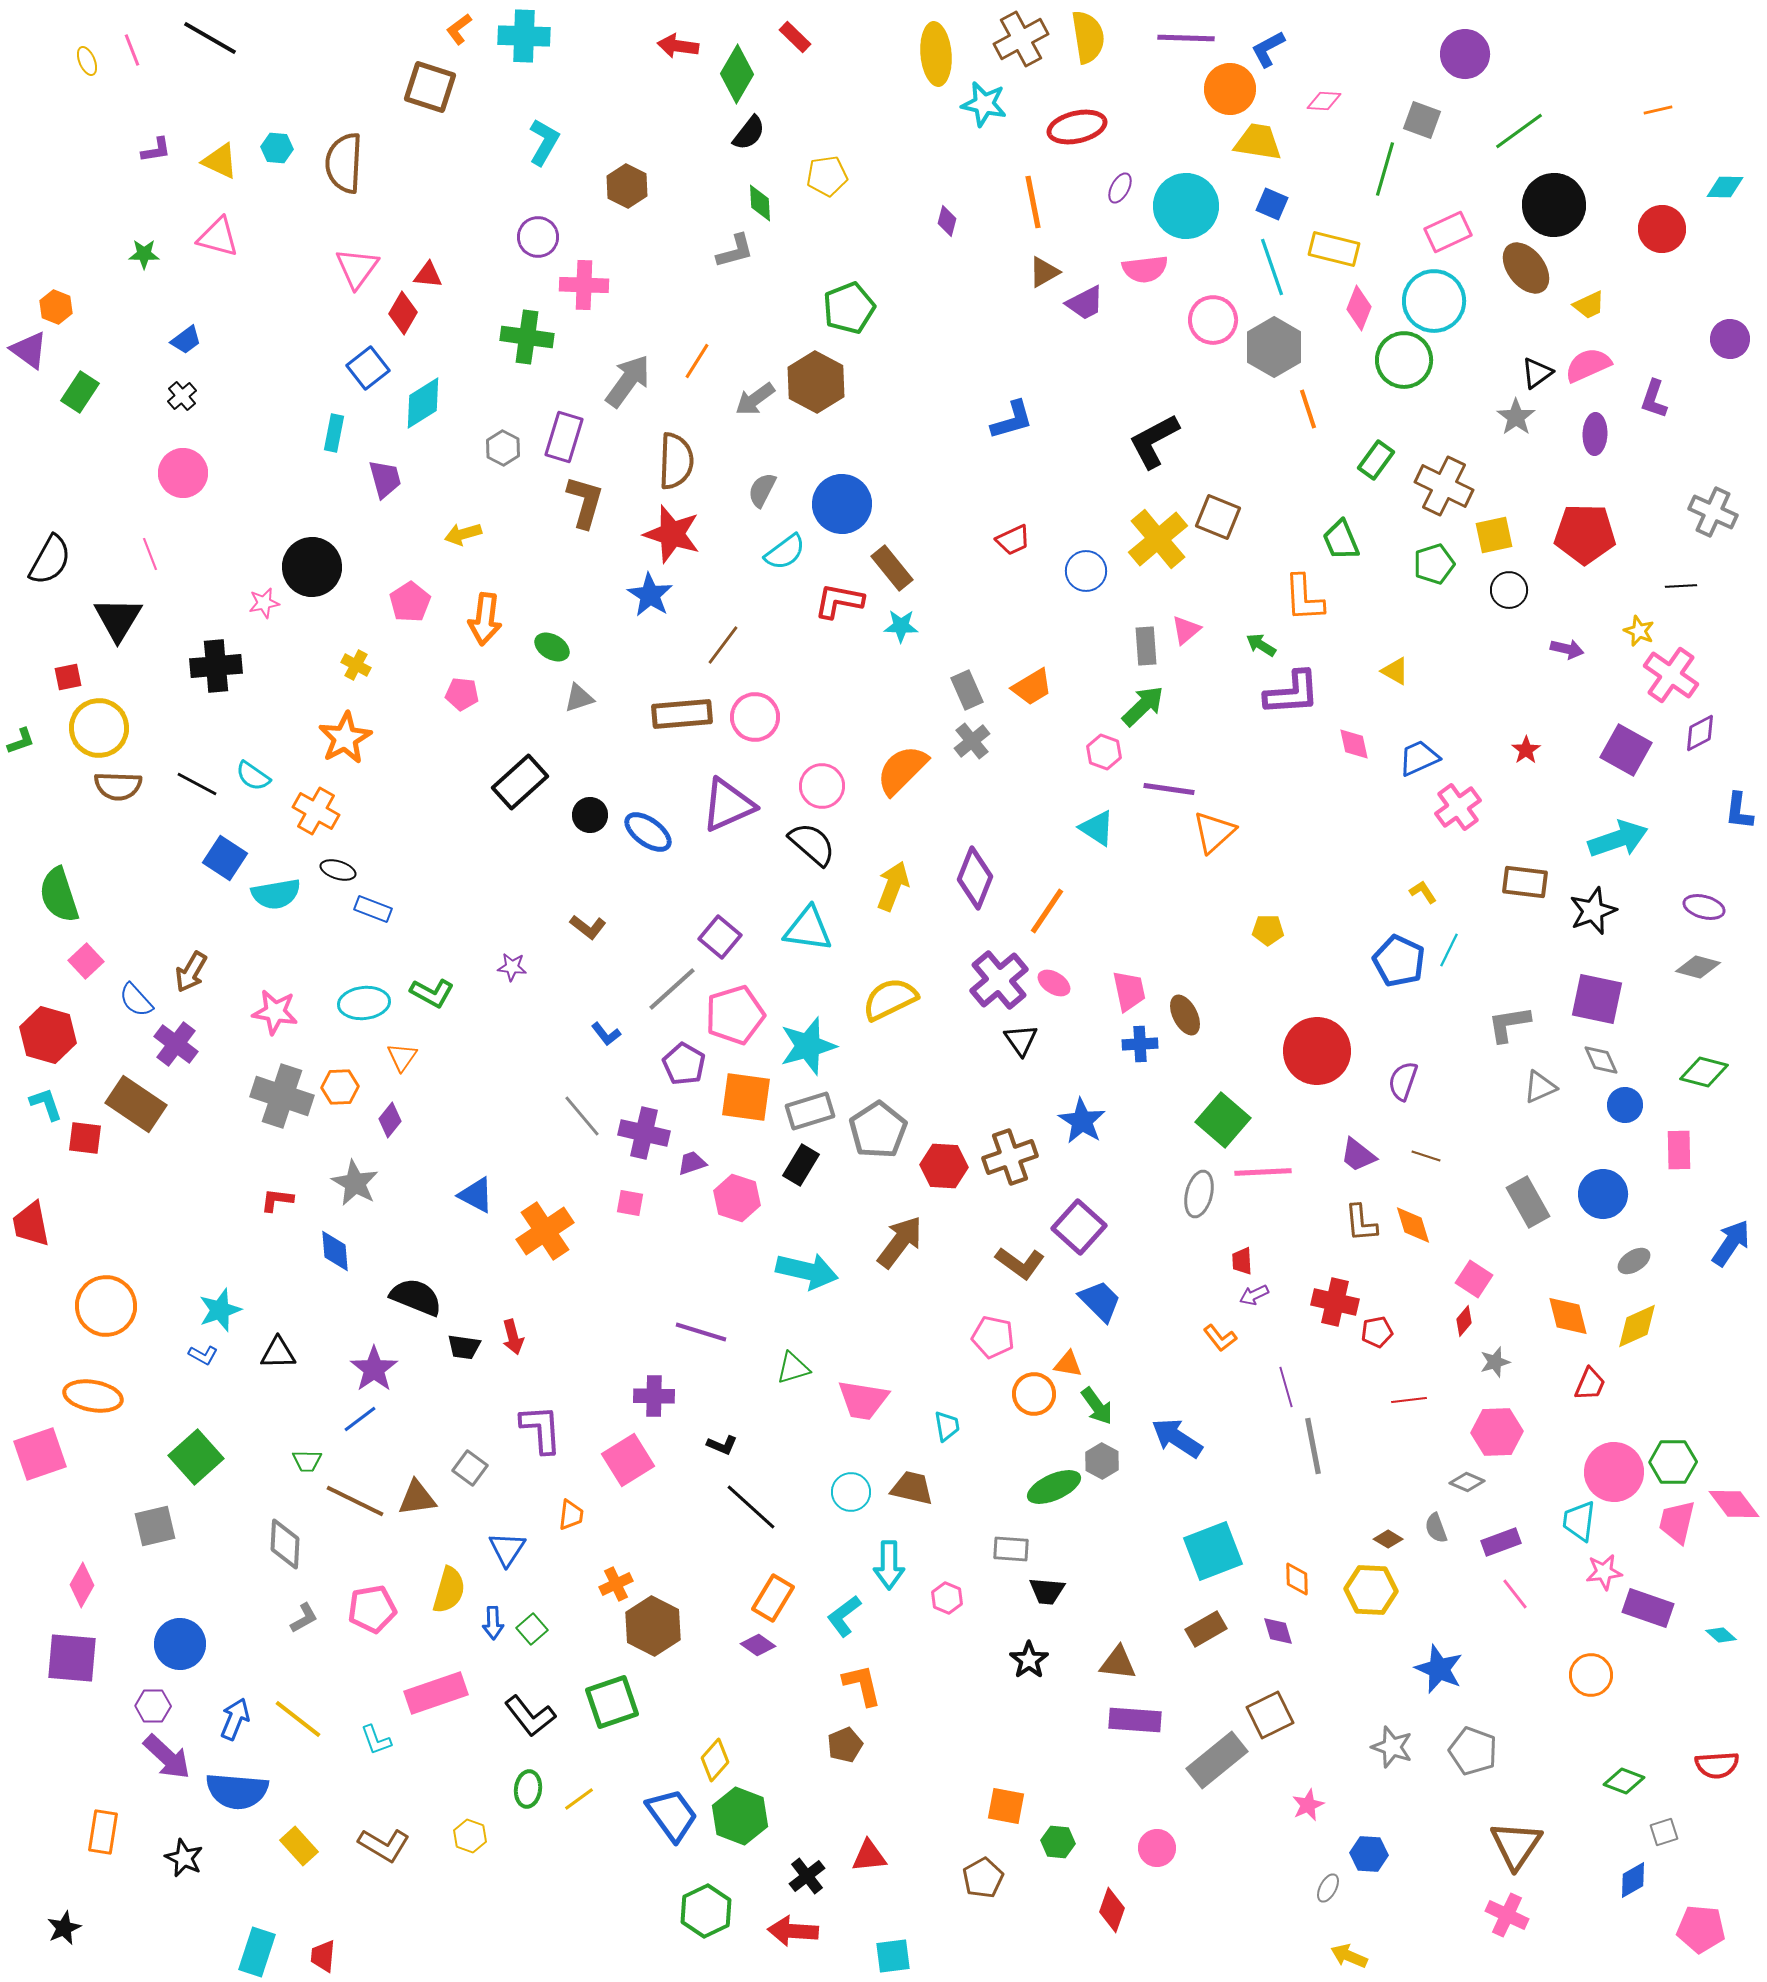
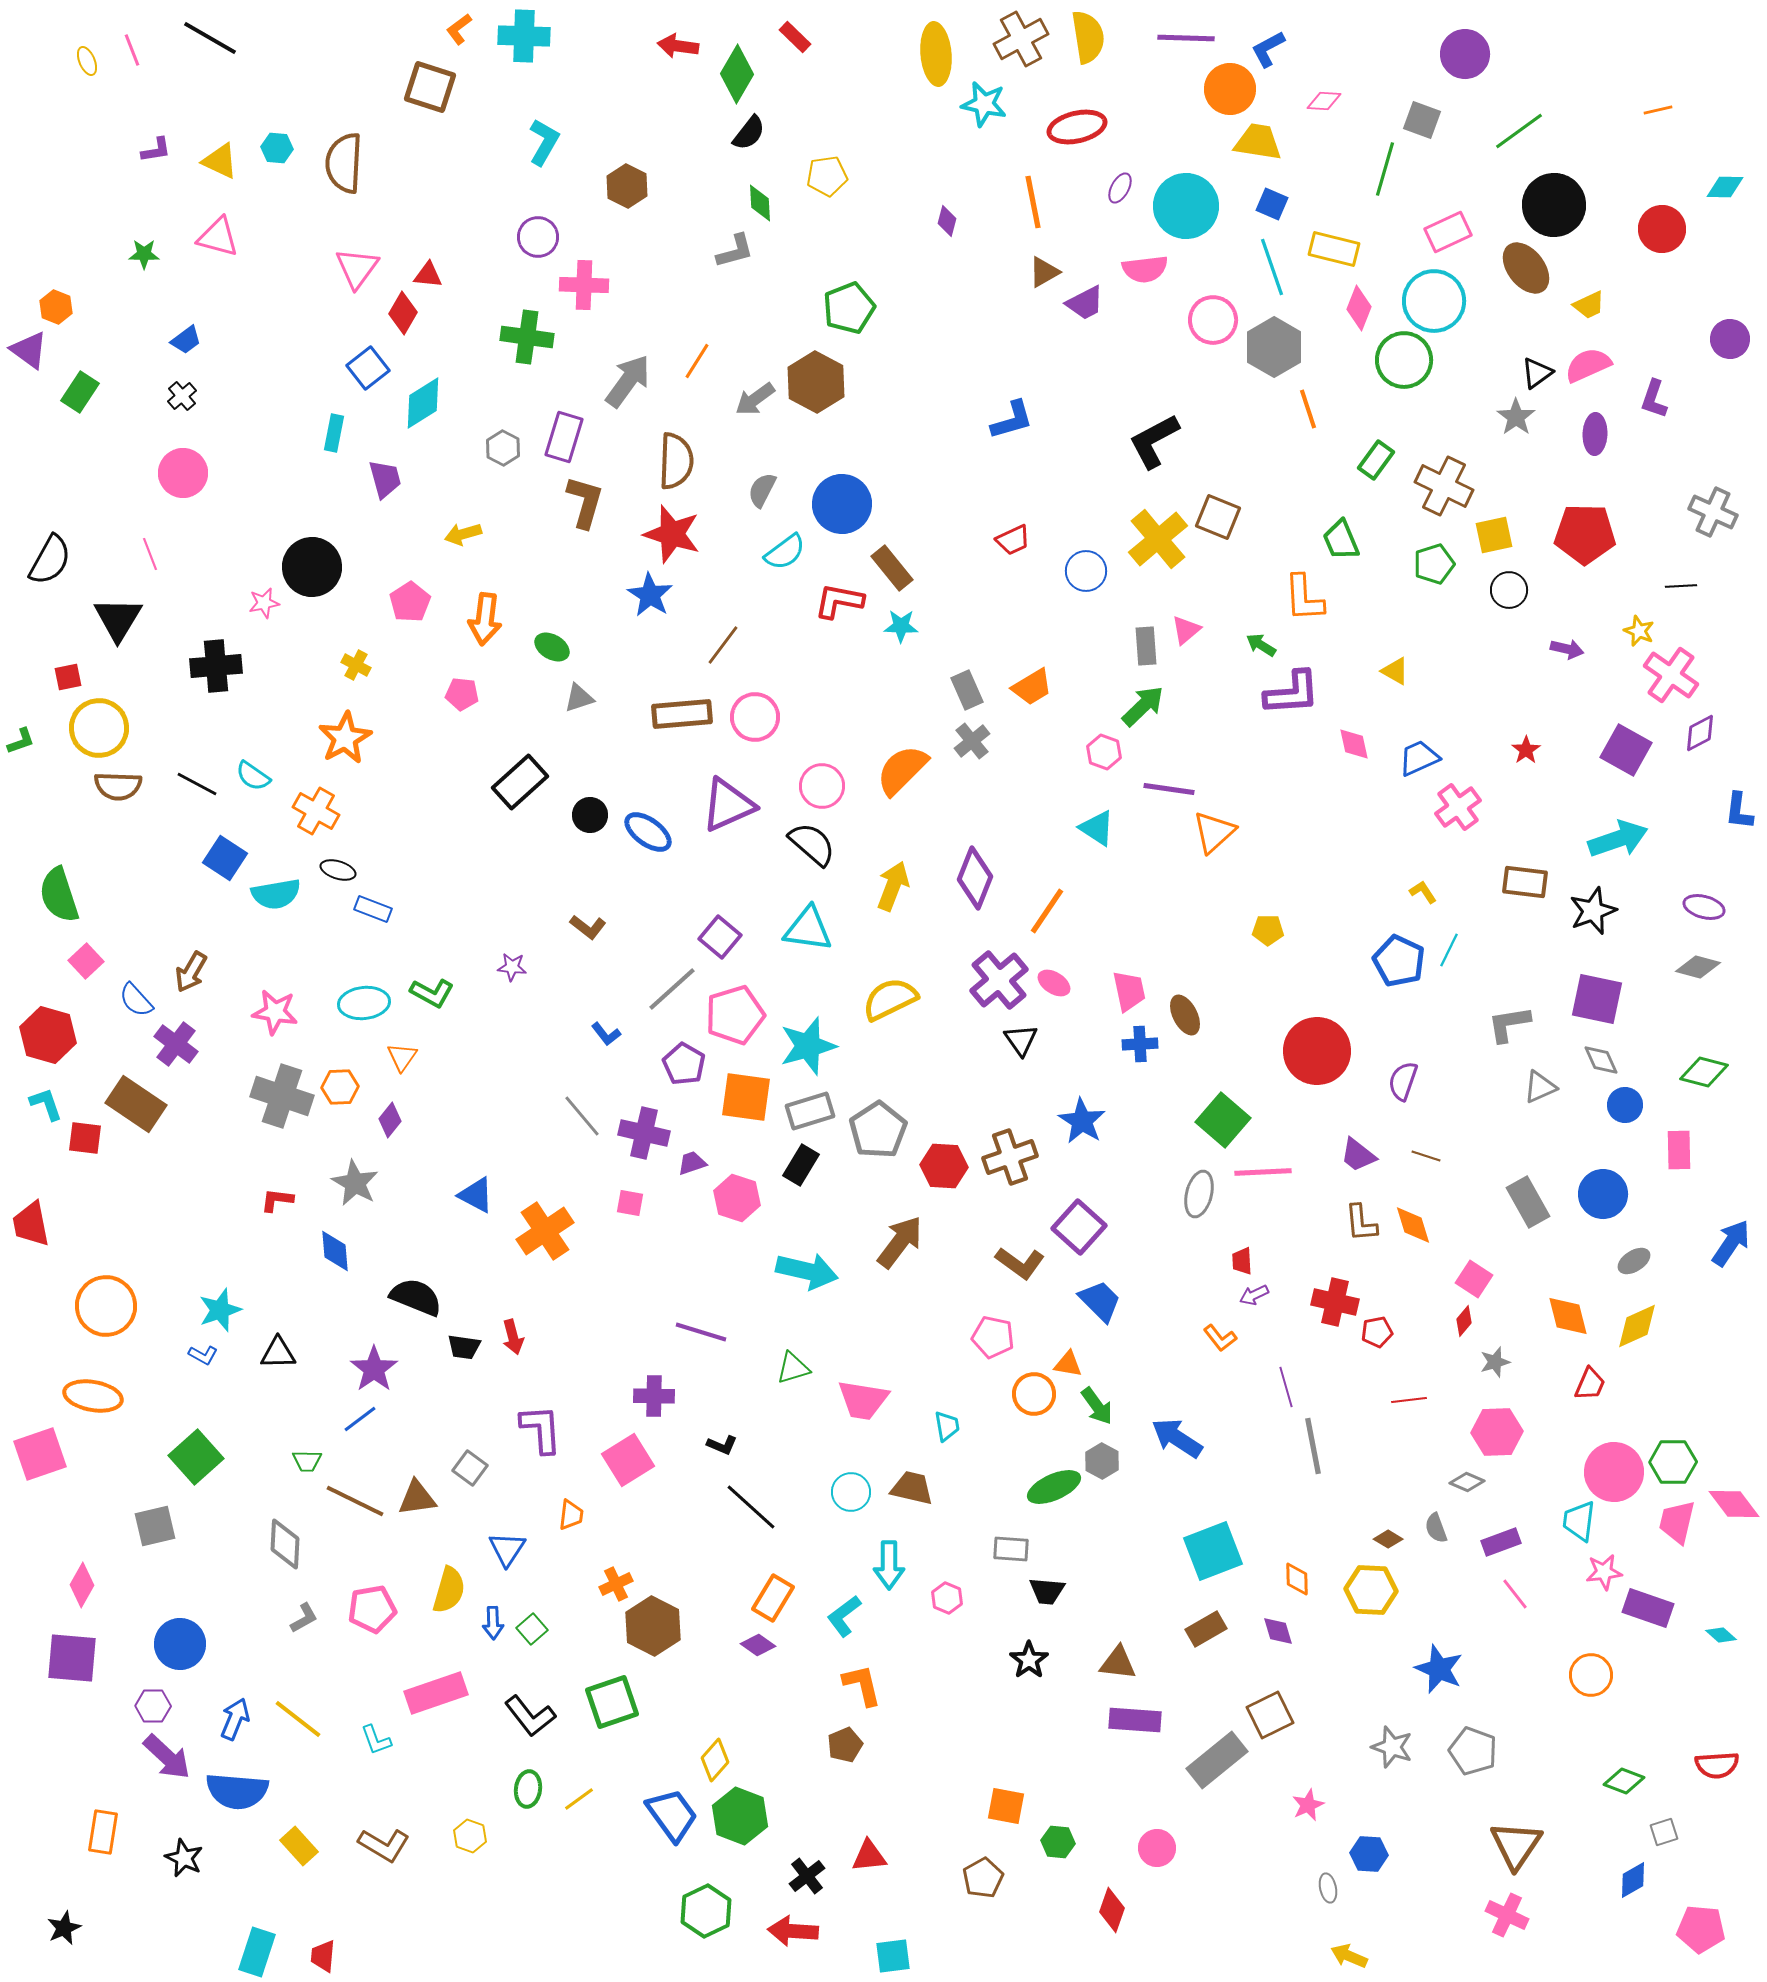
gray ellipse at (1328, 1888): rotated 40 degrees counterclockwise
